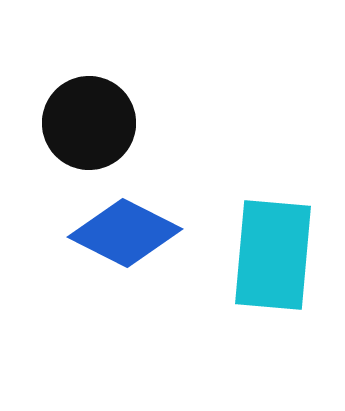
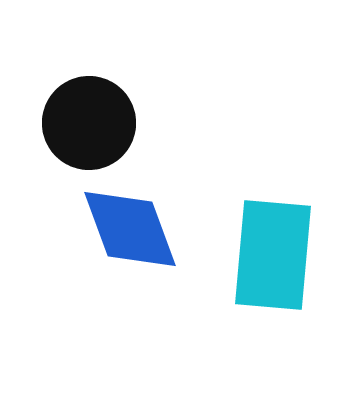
blue diamond: moved 5 px right, 4 px up; rotated 43 degrees clockwise
